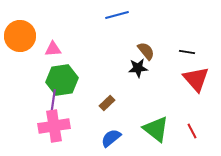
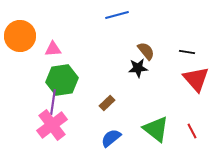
pink cross: moved 2 px left, 1 px up; rotated 28 degrees counterclockwise
